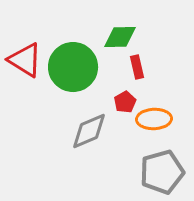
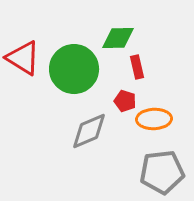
green diamond: moved 2 px left, 1 px down
red triangle: moved 2 px left, 2 px up
green circle: moved 1 px right, 2 px down
red pentagon: moved 1 px up; rotated 25 degrees counterclockwise
gray pentagon: rotated 9 degrees clockwise
